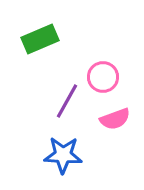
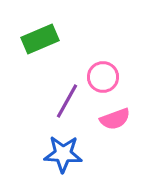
blue star: moved 1 px up
